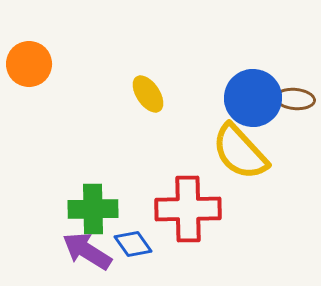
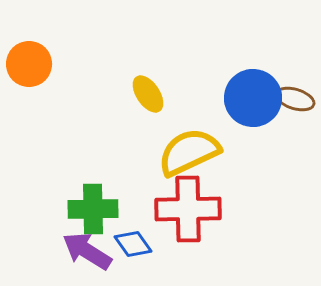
brown ellipse: rotated 12 degrees clockwise
yellow semicircle: moved 51 px left; rotated 108 degrees clockwise
